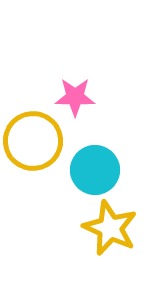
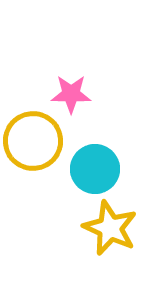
pink star: moved 4 px left, 3 px up
cyan circle: moved 1 px up
